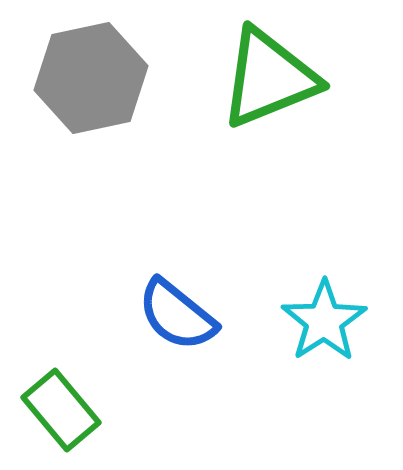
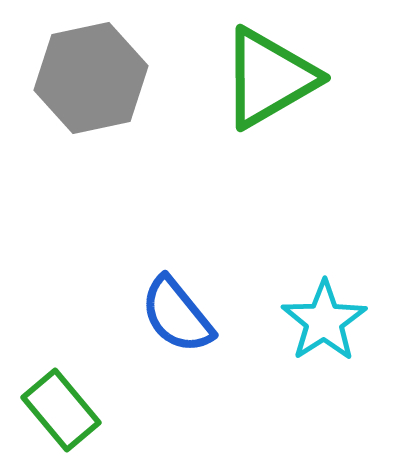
green triangle: rotated 8 degrees counterclockwise
blue semicircle: rotated 12 degrees clockwise
